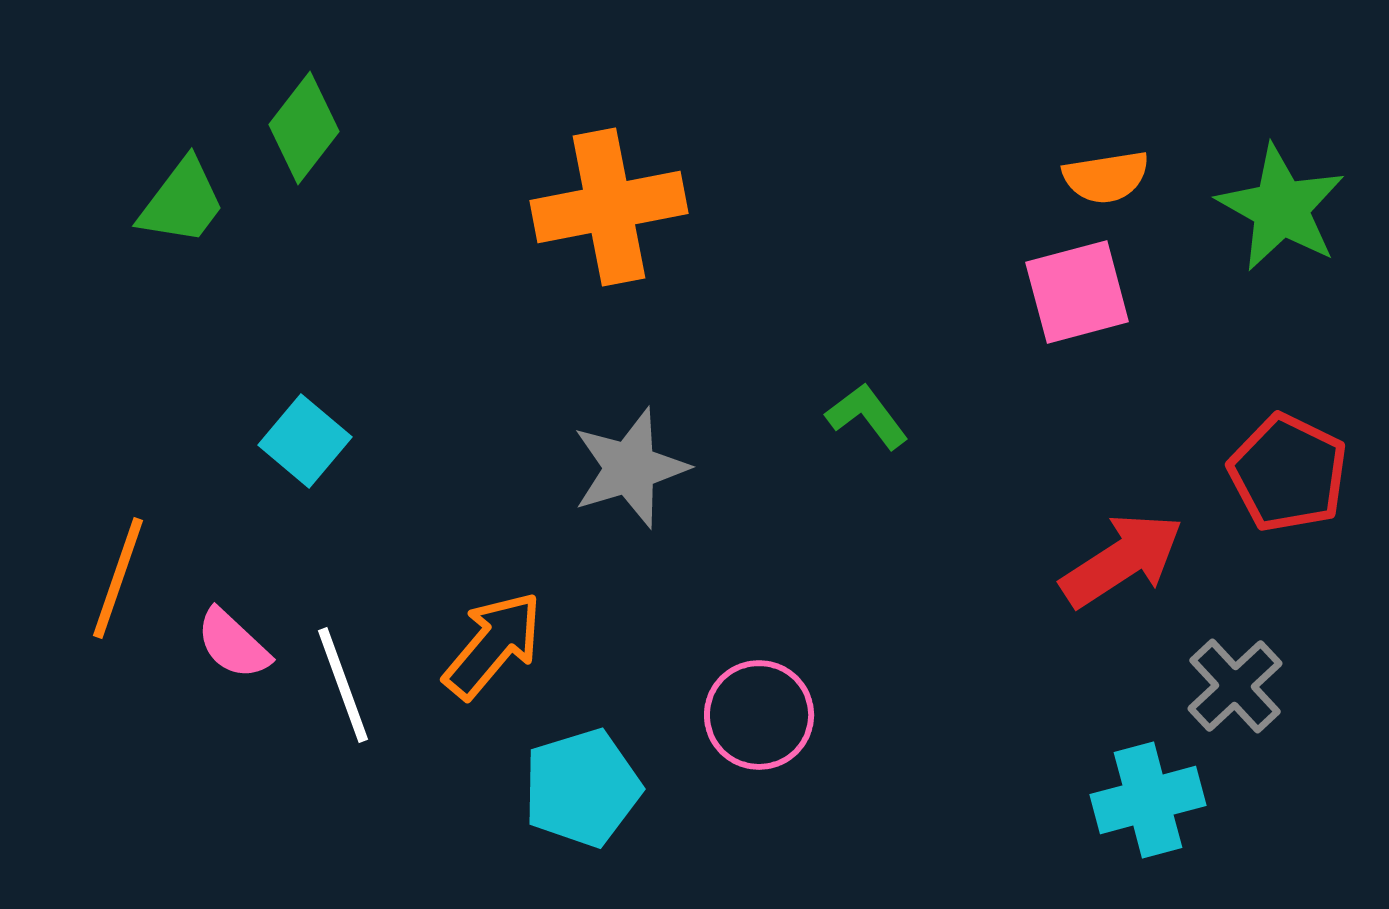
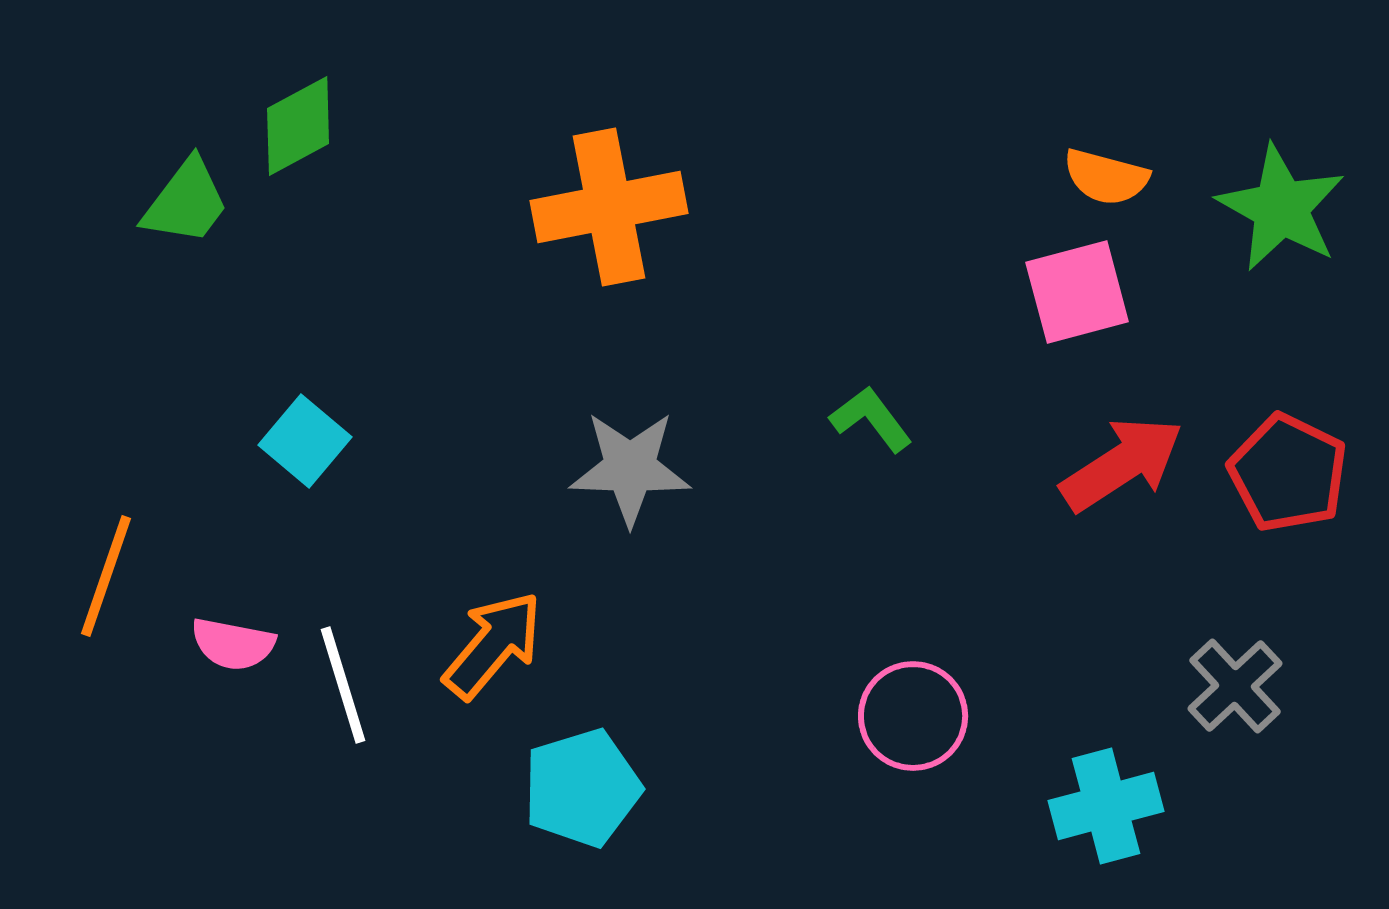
green diamond: moved 6 px left, 2 px up; rotated 24 degrees clockwise
orange semicircle: rotated 24 degrees clockwise
green trapezoid: moved 4 px right
green L-shape: moved 4 px right, 3 px down
gray star: rotated 19 degrees clockwise
red arrow: moved 96 px up
orange line: moved 12 px left, 2 px up
pink semicircle: rotated 32 degrees counterclockwise
white line: rotated 3 degrees clockwise
pink circle: moved 154 px right, 1 px down
cyan cross: moved 42 px left, 6 px down
